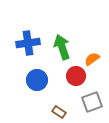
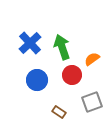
blue cross: moved 2 px right; rotated 35 degrees counterclockwise
red circle: moved 4 px left, 1 px up
